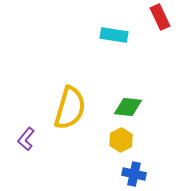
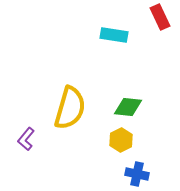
blue cross: moved 3 px right
